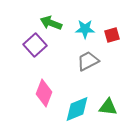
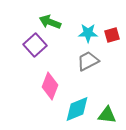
green arrow: moved 1 px left, 1 px up
cyan star: moved 3 px right, 4 px down
pink diamond: moved 6 px right, 7 px up
green triangle: moved 1 px left, 8 px down
